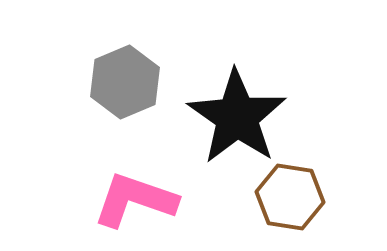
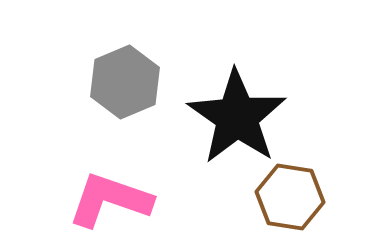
pink L-shape: moved 25 px left
